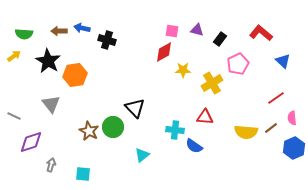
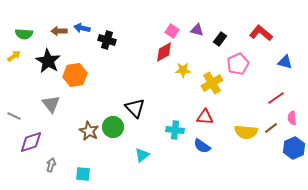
pink square: rotated 24 degrees clockwise
blue triangle: moved 2 px right, 1 px down; rotated 28 degrees counterclockwise
blue semicircle: moved 8 px right
